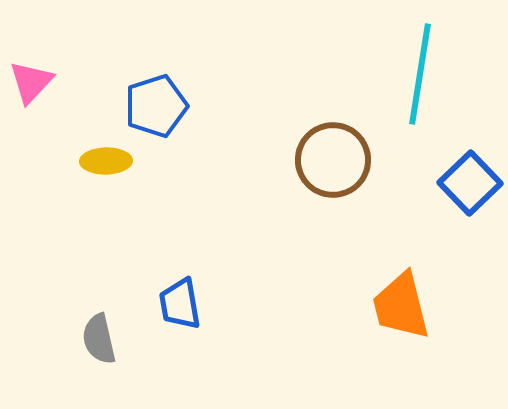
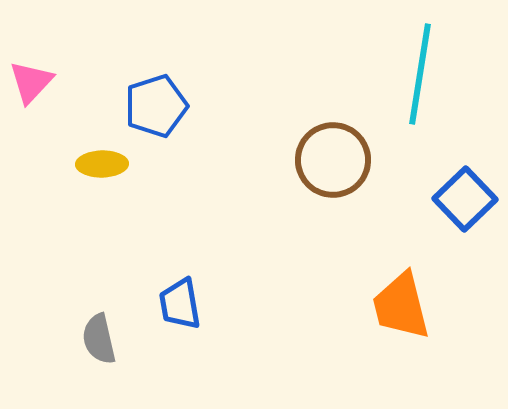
yellow ellipse: moved 4 px left, 3 px down
blue square: moved 5 px left, 16 px down
